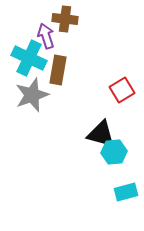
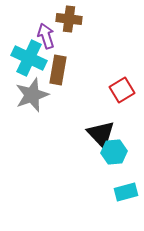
brown cross: moved 4 px right
black triangle: rotated 32 degrees clockwise
